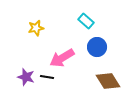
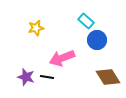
blue circle: moved 7 px up
pink arrow: rotated 10 degrees clockwise
brown diamond: moved 4 px up
